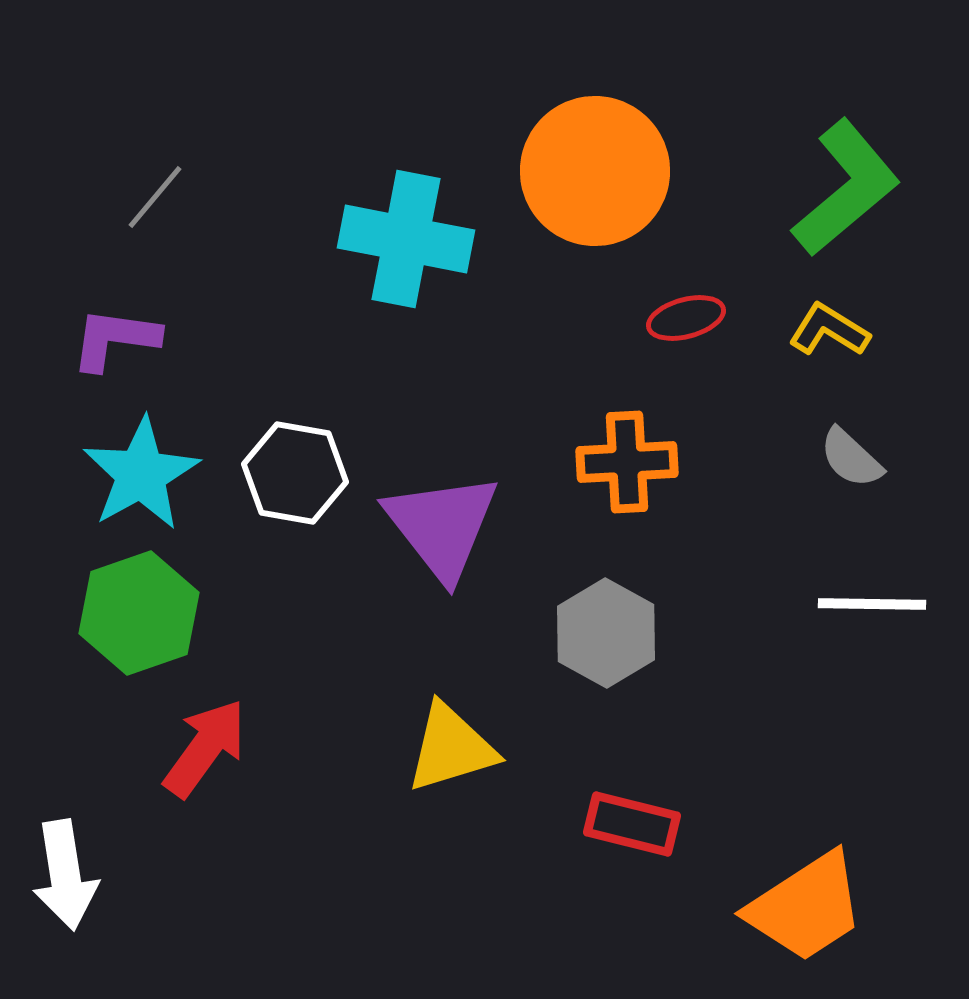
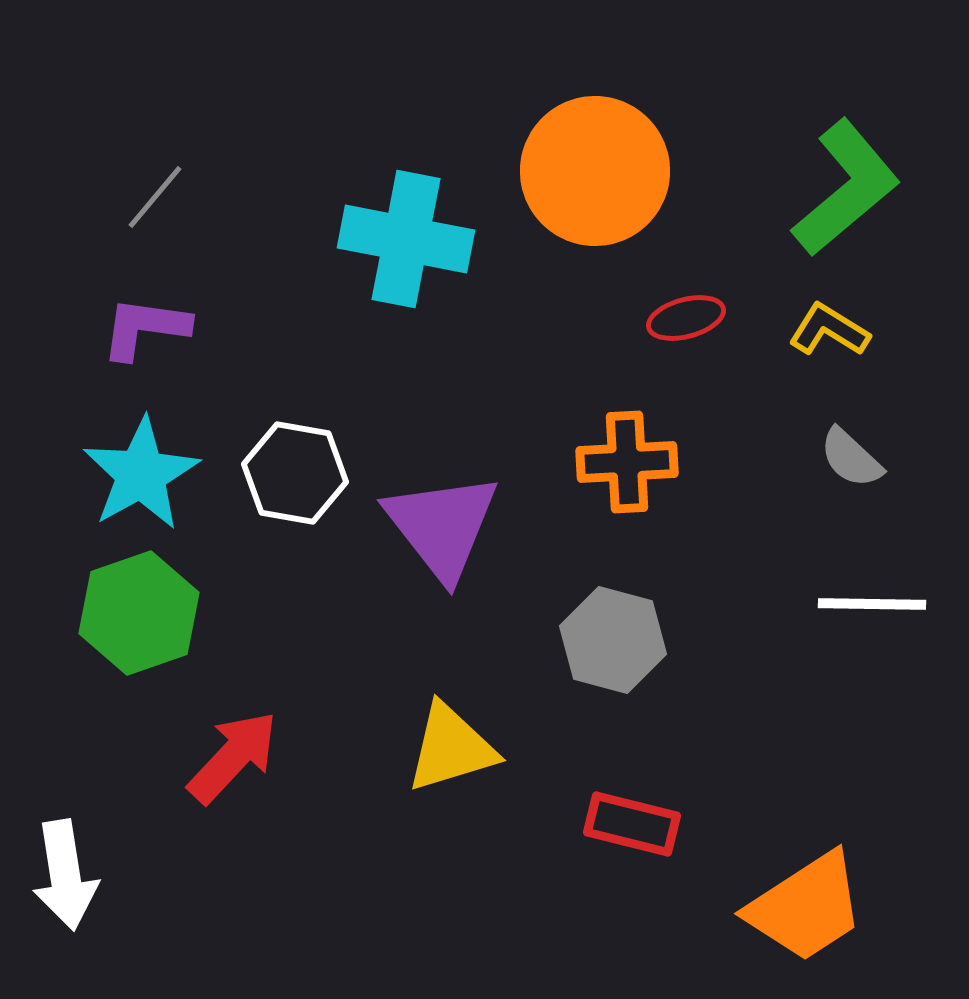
purple L-shape: moved 30 px right, 11 px up
gray hexagon: moved 7 px right, 7 px down; rotated 14 degrees counterclockwise
red arrow: moved 28 px right, 9 px down; rotated 7 degrees clockwise
